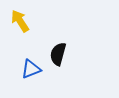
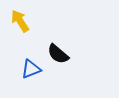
black semicircle: rotated 65 degrees counterclockwise
